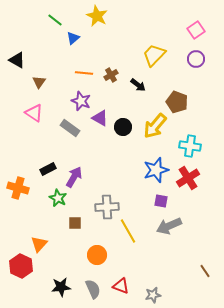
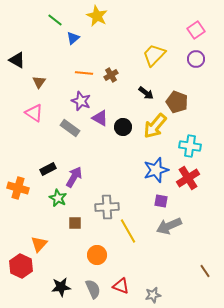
black arrow: moved 8 px right, 8 px down
